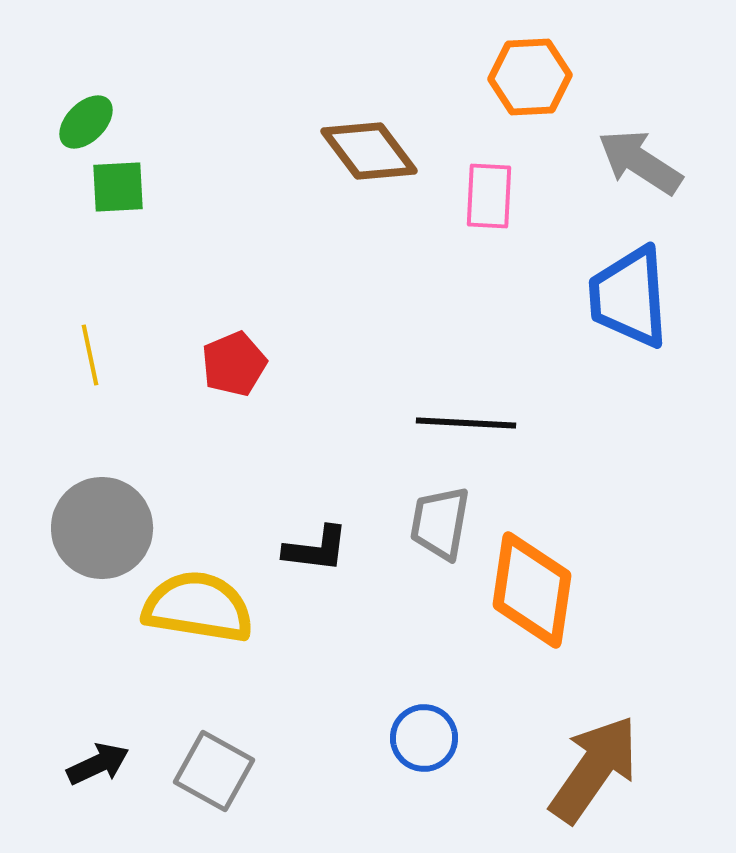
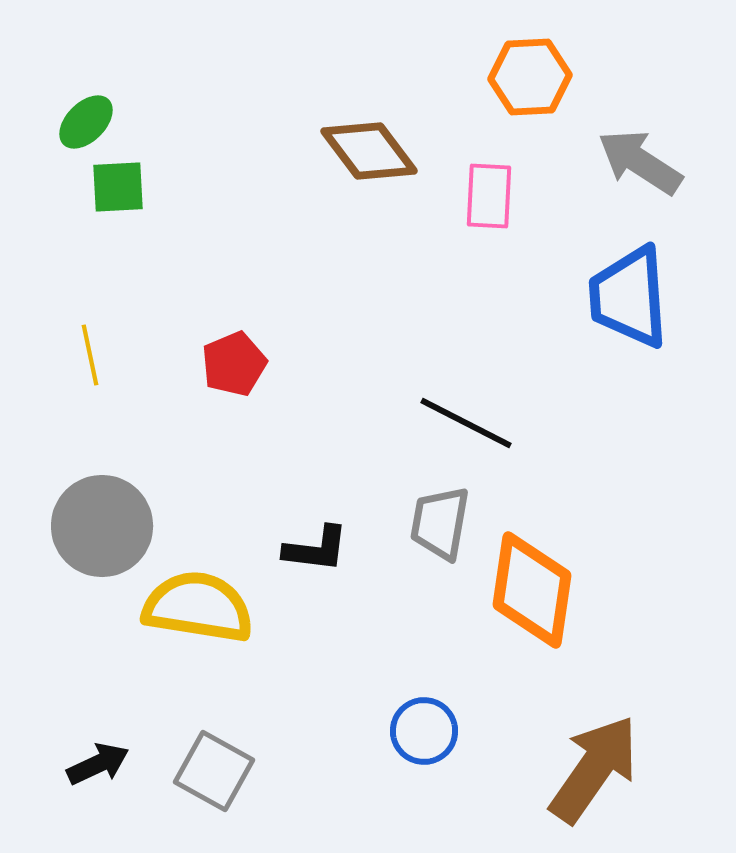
black line: rotated 24 degrees clockwise
gray circle: moved 2 px up
blue circle: moved 7 px up
